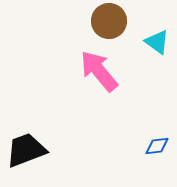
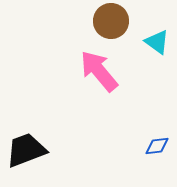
brown circle: moved 2 px right
